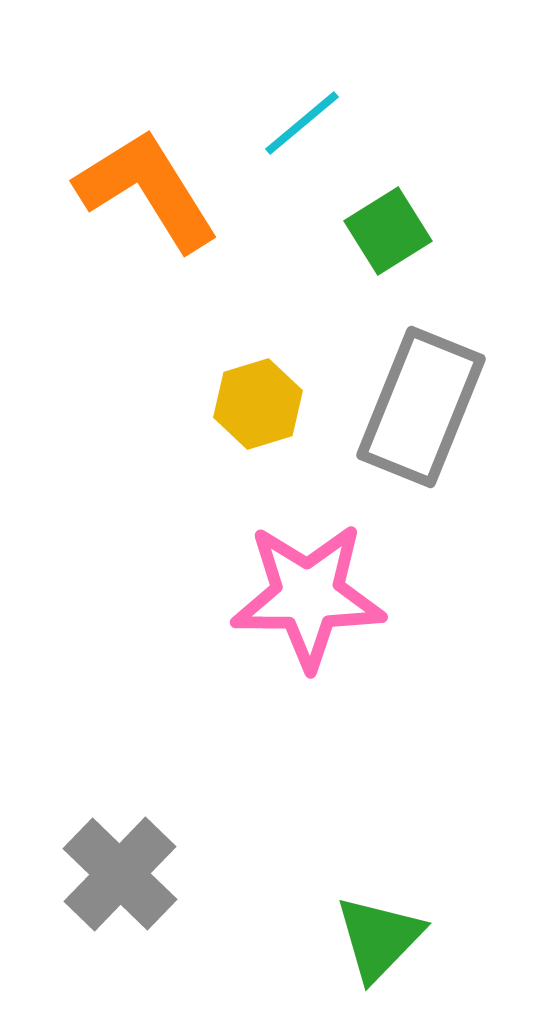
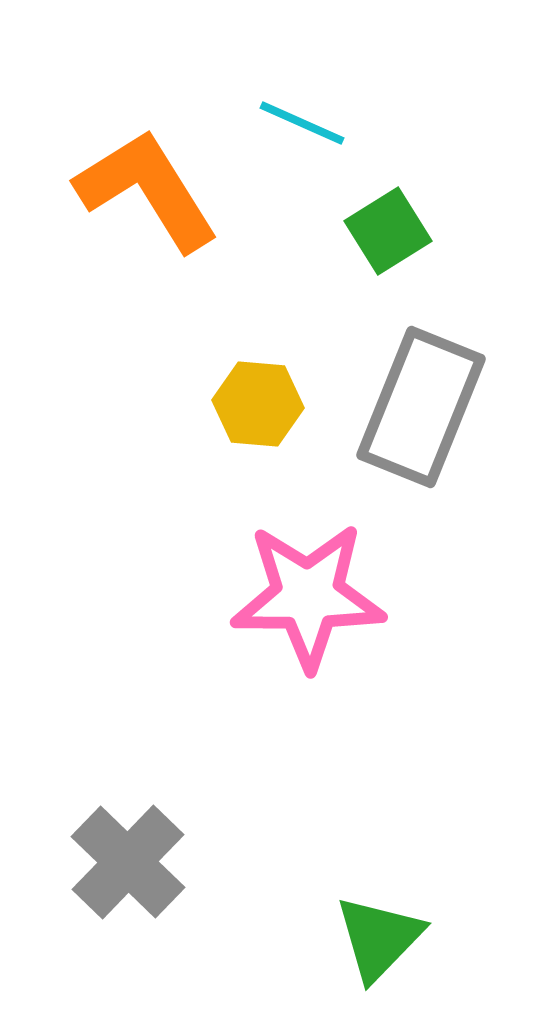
cyan line: rotated 64 degrees clockwise
yellow hexagon: rotated 22 degrees clockwise
gray cross: moved 8 px right, 12 px up
